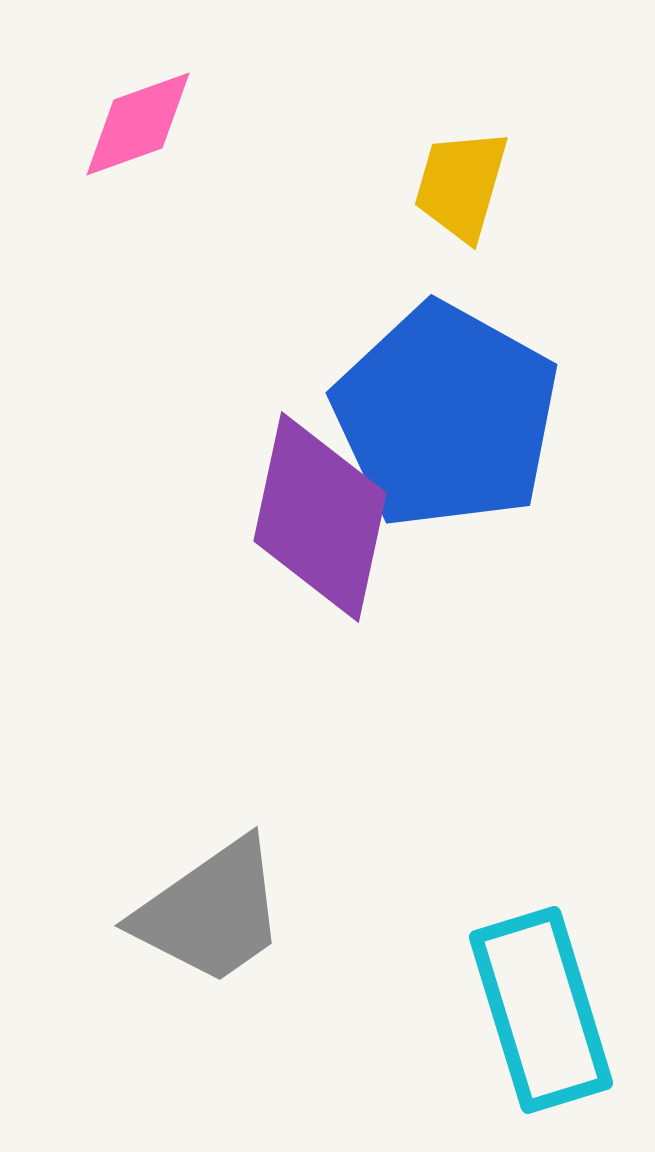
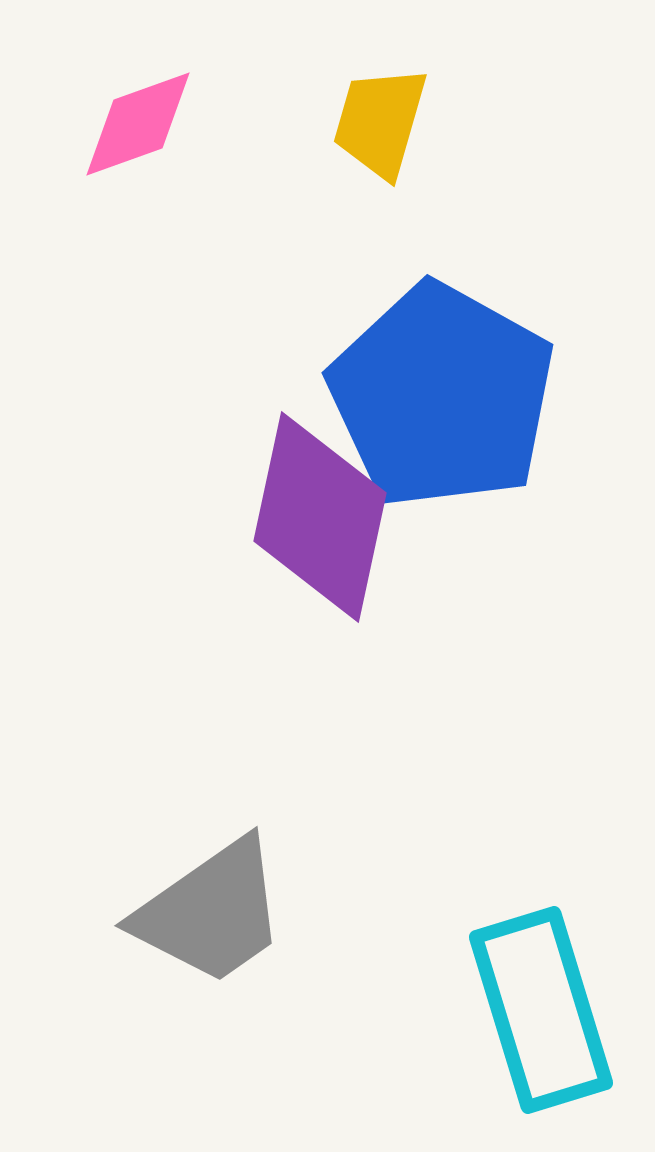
yellow trapezoid: moved 81 px left, 63 px up
blue pentagon: moved 4 px left, 20 px up
